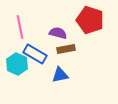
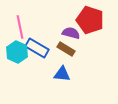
purple semicircle: moved 13 px right
brown rectangle: rotated 42 degrees clockwise
blue rectangle: moved 2 px right, 6 px up
cyan hexagon: moved 12 px up
blue triangle: moved 2 px right, 1 px up; rotated 18 degrees clockwise
